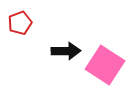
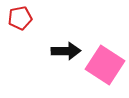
red pentagon: moved 5 px up; rotated 10 degrees clockwise
